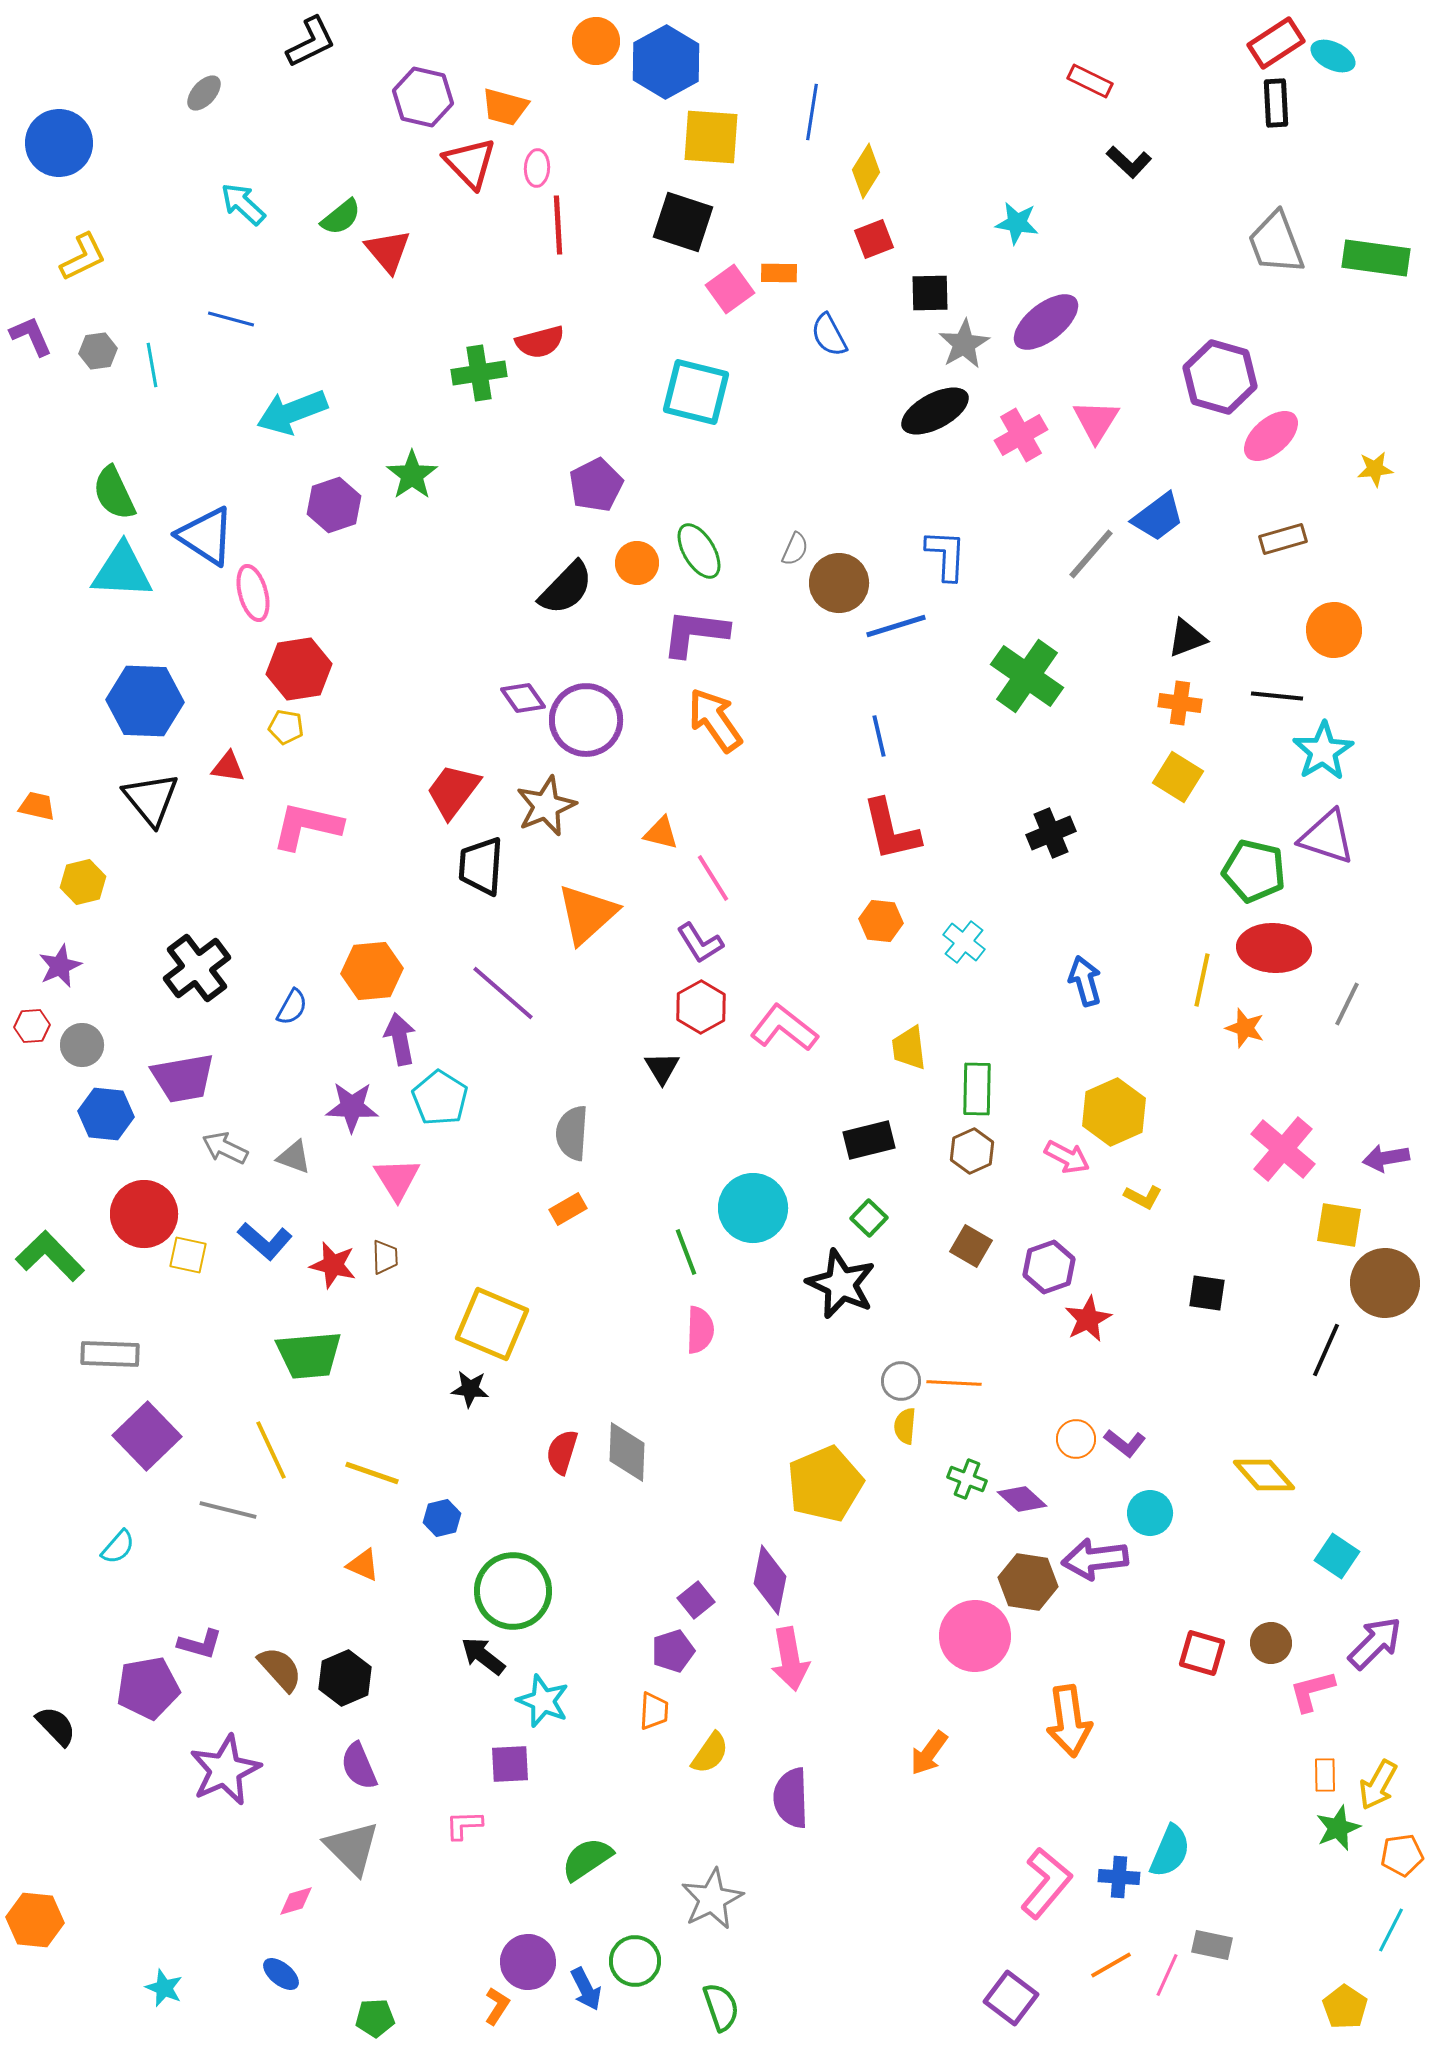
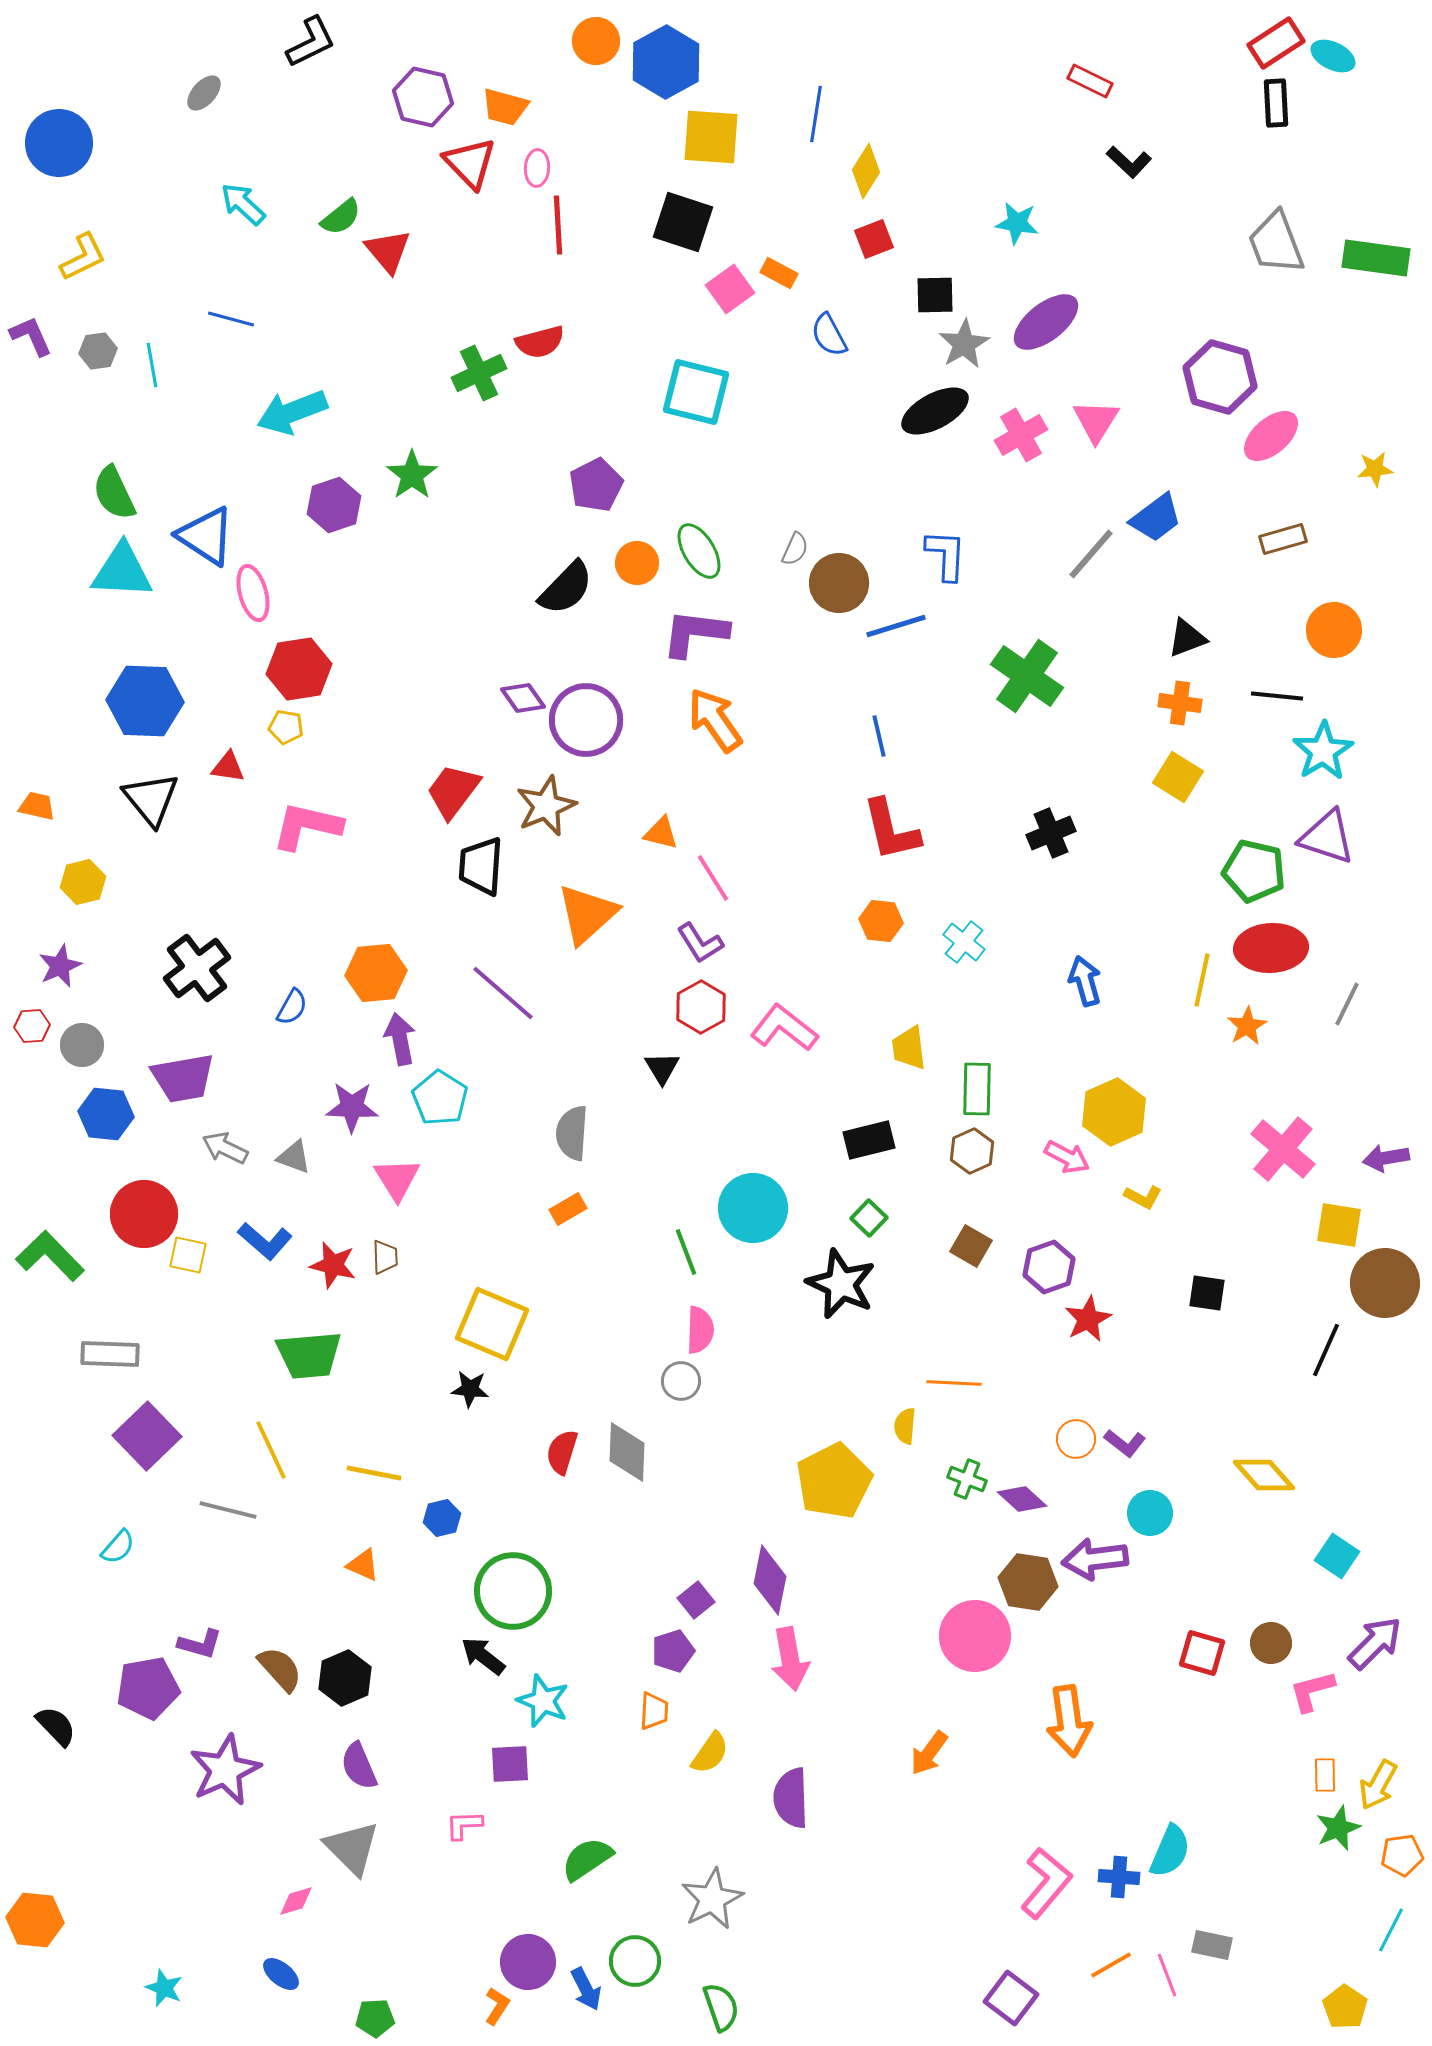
blue line at (812, 112): moved 4 px right, 2 px down
orange rectangle at (779, 273): rotated 27 degrees clockwise
black square at (930, 293): moved 5 px right, 2 px down
green cross at (479, 373): rotated 16 degrees counterclockwise
blue trapezoid at (1158, 517): moved 2 px left, 1 px down
red ellipse at (1274, 948): moved 3 px left; rotated 6 degrees counterclockwise
orange hexagon at (372, 971): moved 4 px right, 2 px down
orange star at (1245, 1028): moved 2 px right, 2 px up; rotated 24 degrees clockwise
gray circle at (901, 1381): moved 220 px left
yellow line at (372, 1473): moved 2 px right; rotated 8 degrees counterclockwise
yellow pentagon at (825, 1484): moved 9 px right, 3 px up; rotated 4 degrees counterclockwise
pink line at (1167, 1975): rotated 45 degrees counterclockwise
